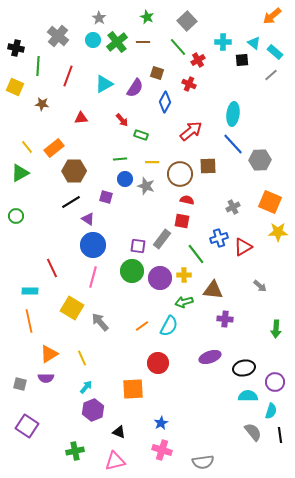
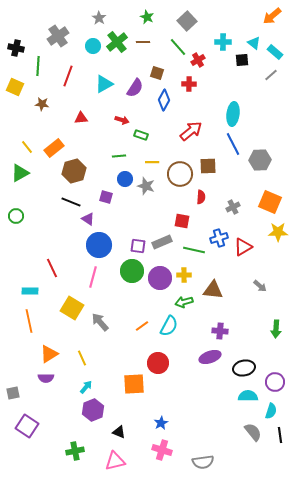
gray cross at (58, 36): rotated 15 degrees clockwise
cyan circle at (93, 40): moved 6 px down
red cross at (189, 84): rotated 24 degrees counterclockwise
blue diamond at (165, 102): moved 1 px left, 2 px up
red arrow at (122, 120): rotated 32 degrees counterclockwise
blue line at (233, 144): rotated 15 degrees clockwise
green line at (120, 159): moved 1 px left, 3 px up
brown hexagon at (74, 171): rotated 15 degrees counterclockwise
red semicircle at (187, 200): moved 14 px right, 3 px up; rotated 80 degrees clockwise
black line at (71, 202): rotated 54 degrees clockwise
gray rectangle at (162, 239): moved 3 px down; rotated 30 degrees clockwise
blue circle at (93, 245): moved 6 px right
green line at (196, 254): moved 2 px left, 4 px up; rotated 40 degrees counterclockwise
purple cross at (225, 319): moved 5 px left, 12 px down
gray square at (20, 384): moved 7 px left, 9 px down; rotated 24 degrees counterclockwise
orange square at (133, 389): moved 1 px right, 5 px up
